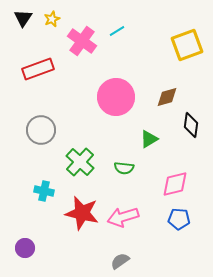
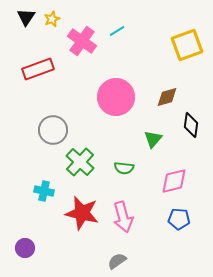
black triangle: moved 3 px right, 1 px up
gray circle: moved 12 px right
green triangle: moved 4 px right; rotated 18 degrees counterclockwise
pink diamond: moved 1 px left, 3 px up
pink arrow: rotated 88 degrees counterclockwise
gray semicircle: moved 3 px left
